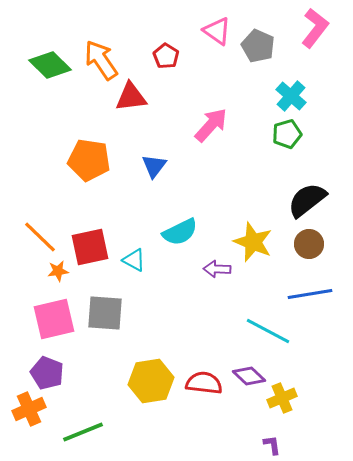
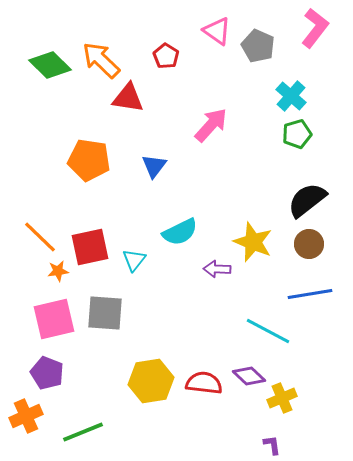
orange arrow: rotated 12 degrees counterclockwise
red triangle: moved 3 px left, 1 px down; rotated 16 degrees clockwise
green pentagon: moved 10 px right
cyan triangle: rotated 40 degrees clockwise
orange cross: moved 3 px left, 7 px down
